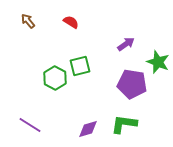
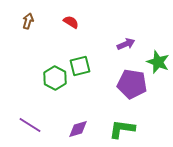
brown arrow: rotated 56 degrees clockwise
purple arrow: rotated 12 degrees clockwise
green L-shape: moved 2 px left, 5 px down
purple diamond: moved 10 px left
